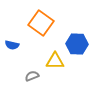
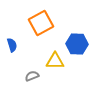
orange square: rotated 25 degrees clockwise
blue semicircle: rotated 120 degrees counterclockwise
